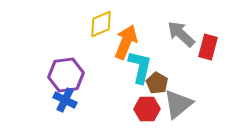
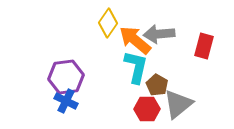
yellow diamond: moved 7 px right, 1 px up; rotated 32 degrees counterclockwise
gray arrow: moved 22 px left; rotated 48 degrees counterclockwise
orange arrow: moved 9 px right, 2 px up; rotated 72 degrees counterclockwise
red rectangle: moved 4 px left, 1 px up
cyan L-shape: moved 4 px left
purple hexagon: moved 2 px down
brown pentagon: moved 2 px down
blue cross: moved 1 px right, 1 px down
